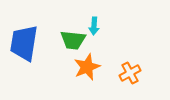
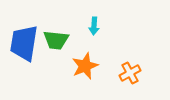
green trapezoid: moved 17 px left
orange star: moved 2 px left, 1 px up
